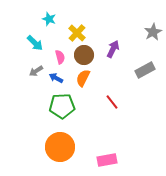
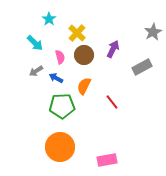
cyan star: rotated 16 degrees clockwise
gray rectangle: moved 3 px left, 3 px up
orange semicircle: moved 1 px right, 8 px down
